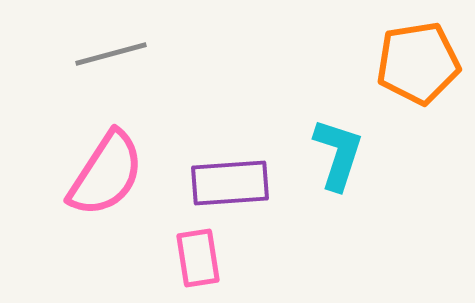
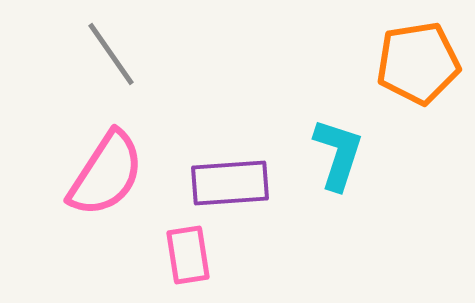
gray line: rotated 70 degrees clockwise
pink rectangle: moved 10 px left, 3 px up
